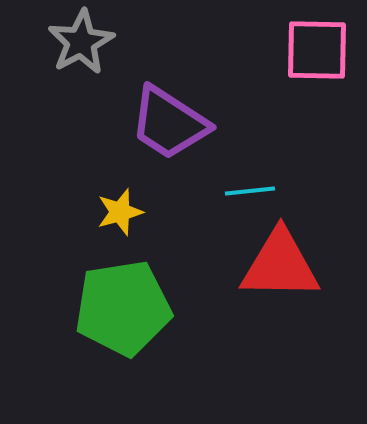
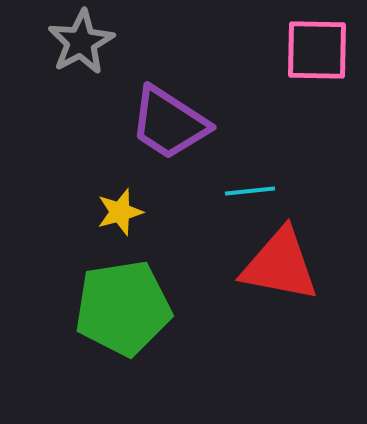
red triangle: rotated 10 degrees clockwise
